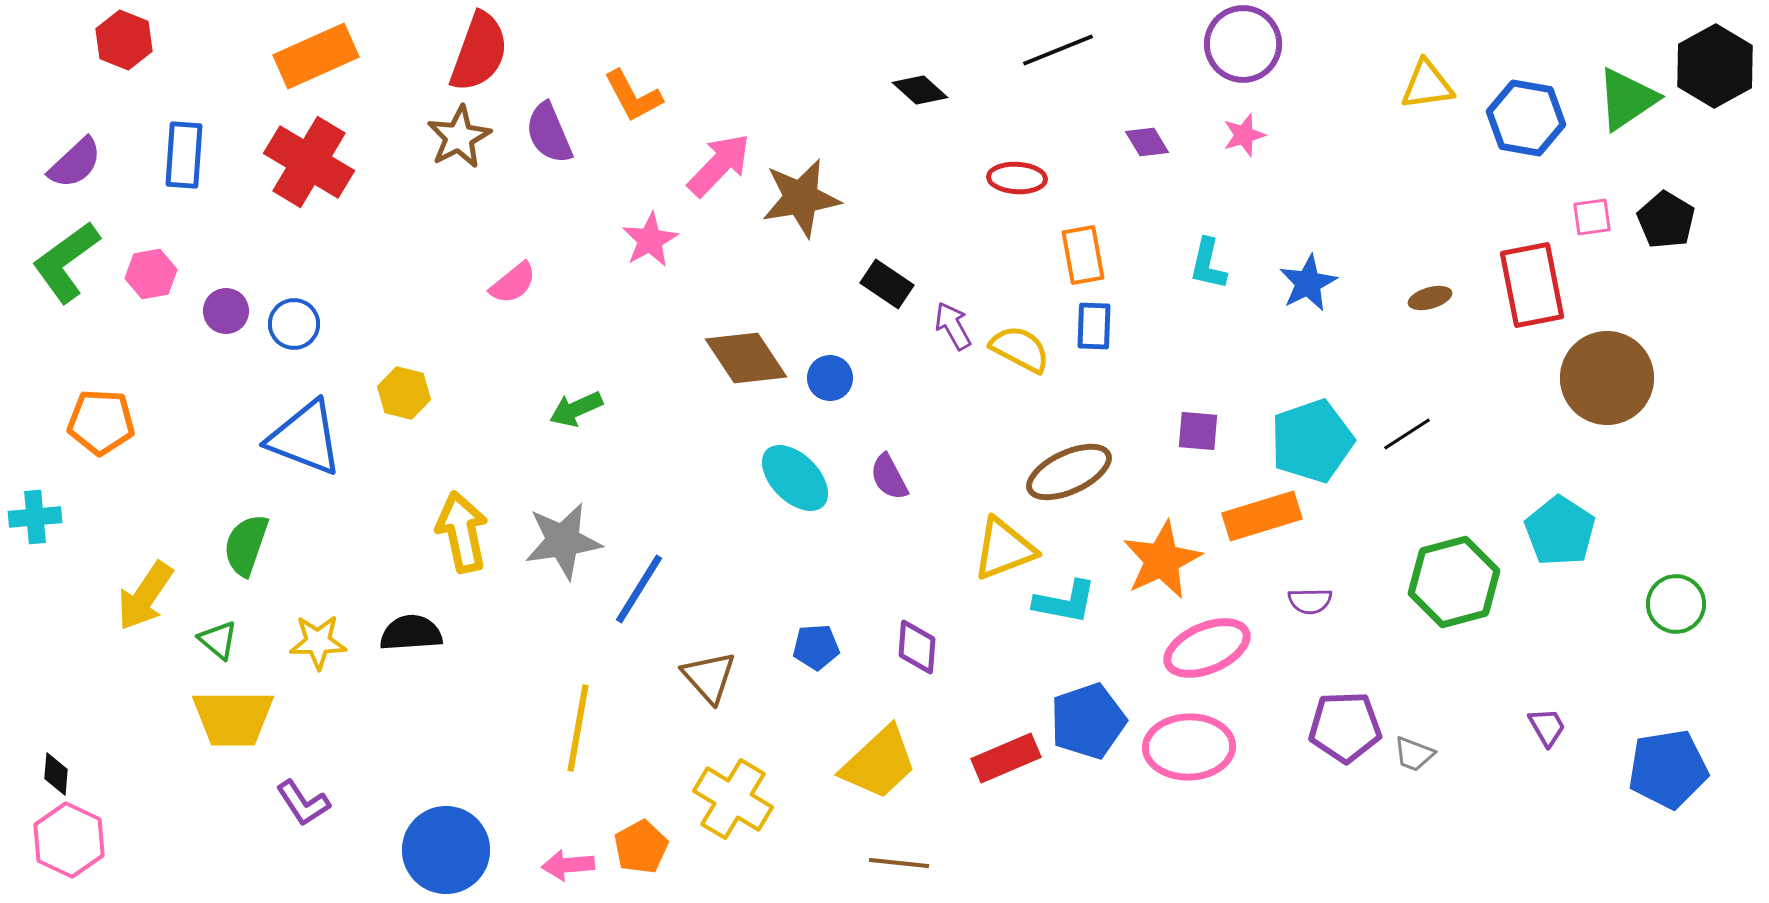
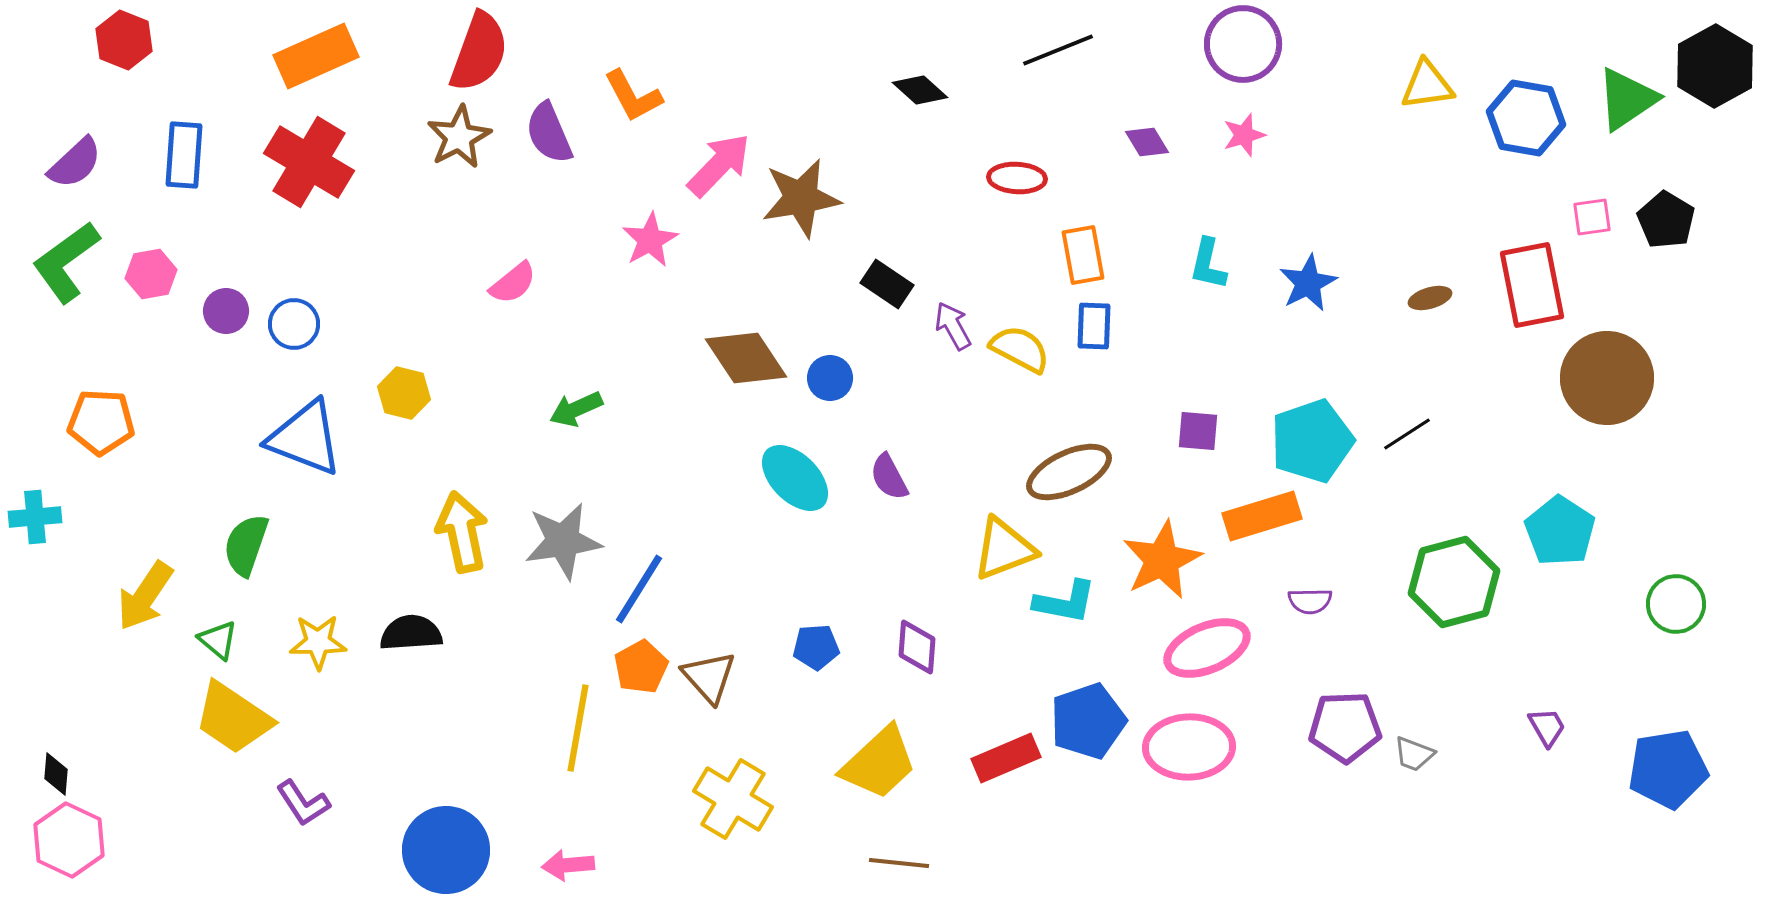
yellow trapezoid at (233, 718): rotated 34 degrees clockwise
orange pentagon at (641, 847): moved 180 px up
